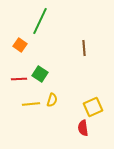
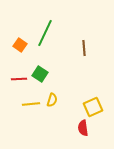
green line: moved 5 px right, 12 px down
